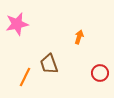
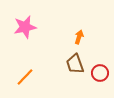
pink star: moved 8 px right, 3 px down
brown trapezoid: moved 26 px right
orange line: rotated 18 degrees clockwise
